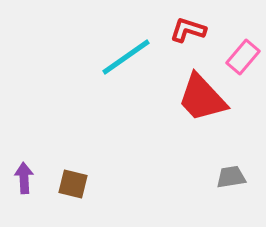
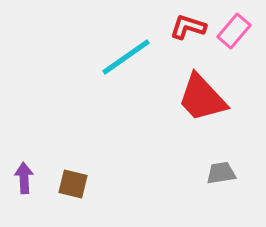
red L-shape: moved 3 px up
pink rectangle: moved 9 px left, 26 px up
gray trapezoid: moved 10 px left, 4 px up
